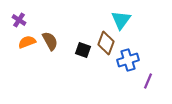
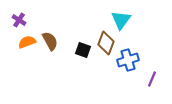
purple line: moved 4 px right, 2 px up
